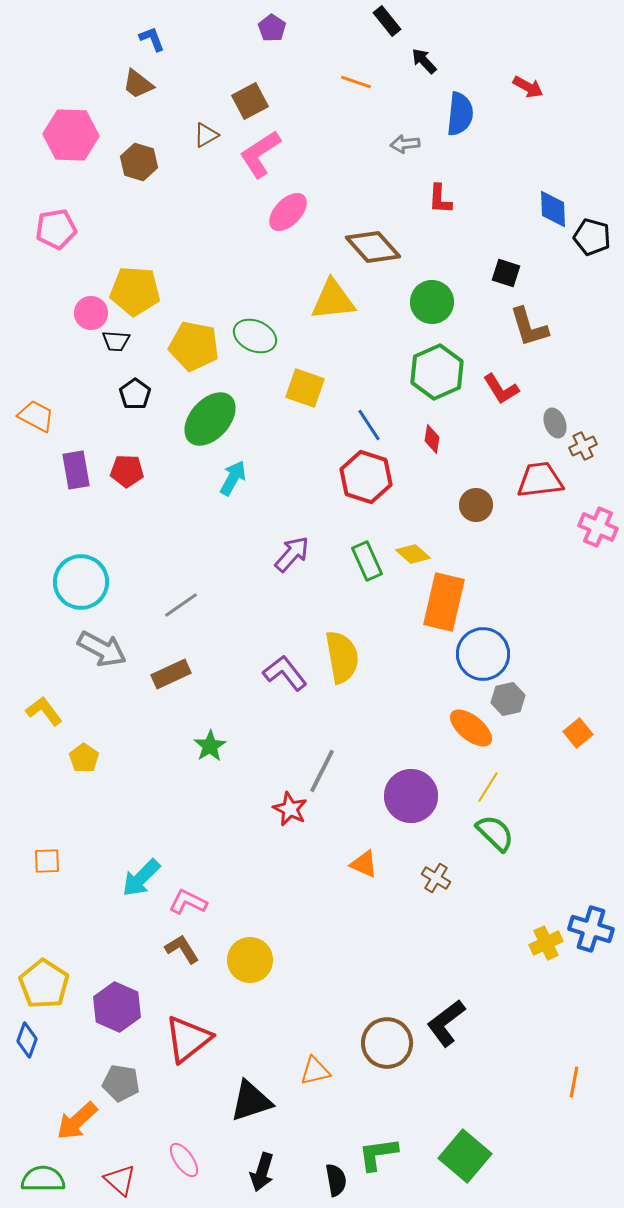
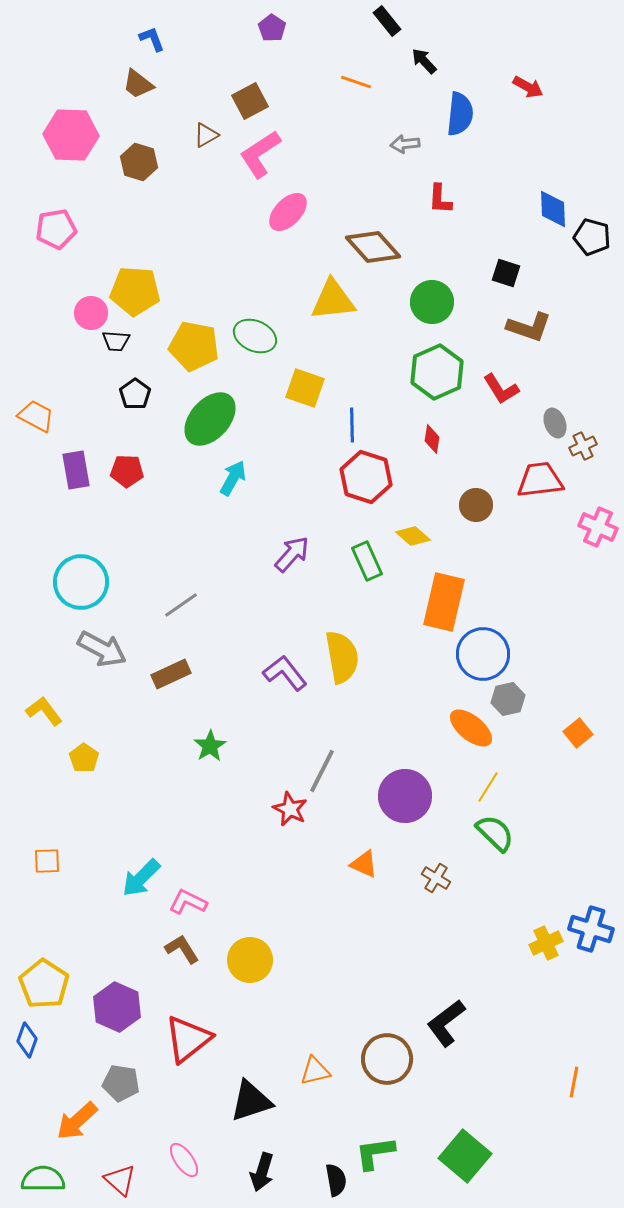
brown L-shape at (529, 327): rotated 54 degrees counterclockwise
blue line at (369, 425): moved 17 px left; rotated 32 degrees clockwise
yellow diamond at (413, 554): moved 18 px up
purple circle at (411, 796): moved 6 px left
brown circle at (387, 1043): moved 16 px down
green L-shape at (378, 1154): moved 3 px left, 1 px up
